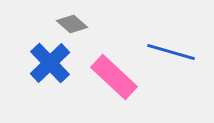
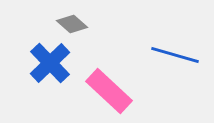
blue line: moved 4 px right, 3 px down
pink rectangle: moved 5 px left, 14 px down
